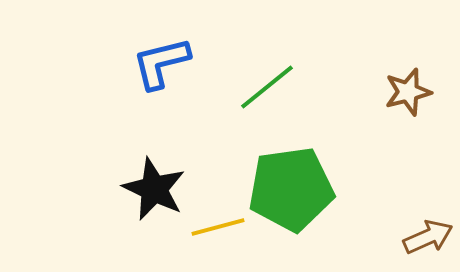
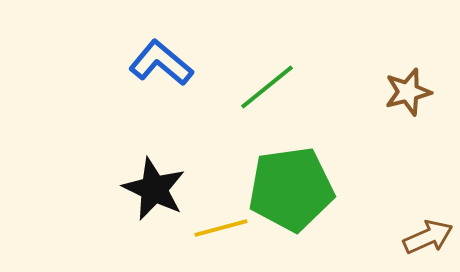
blue L-shape: rotated 54 degrees clockwise
yellow line: moved 3 px right, 1 px down
